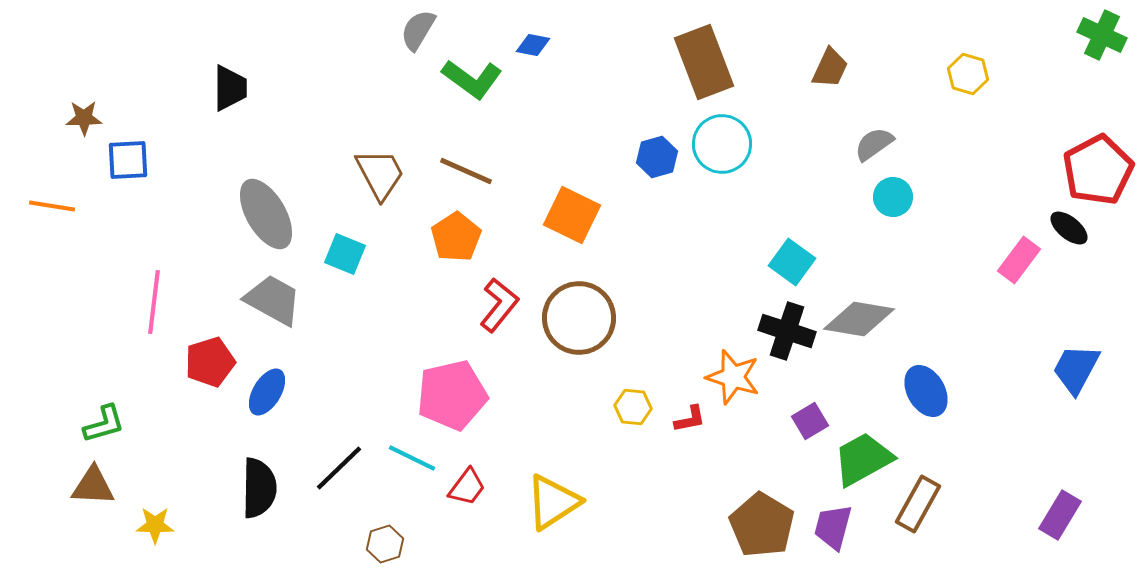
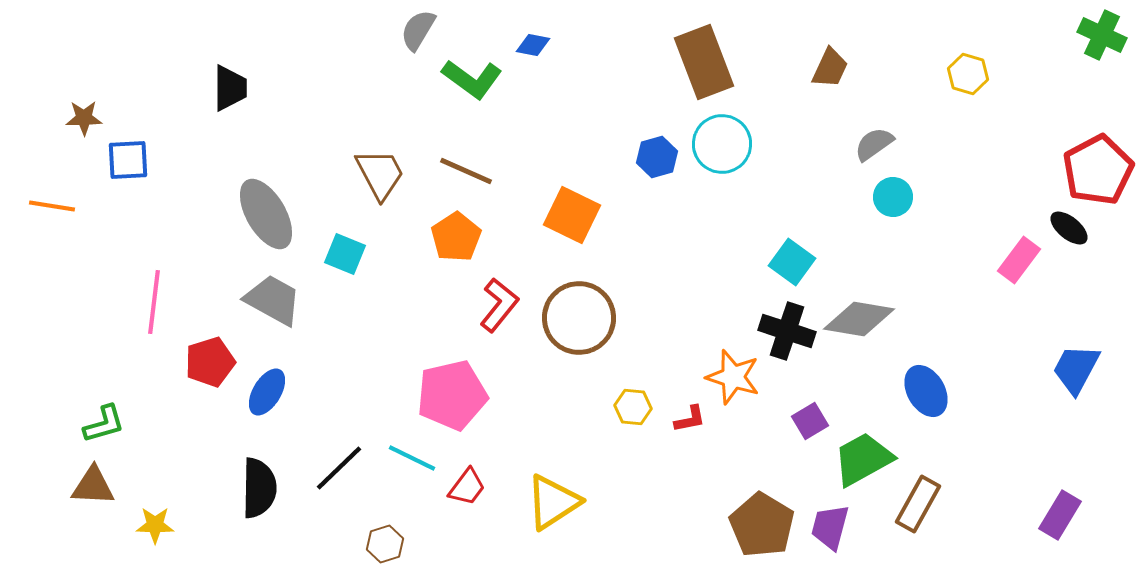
purple trapezoid at (833, 527): moved 3 px left
